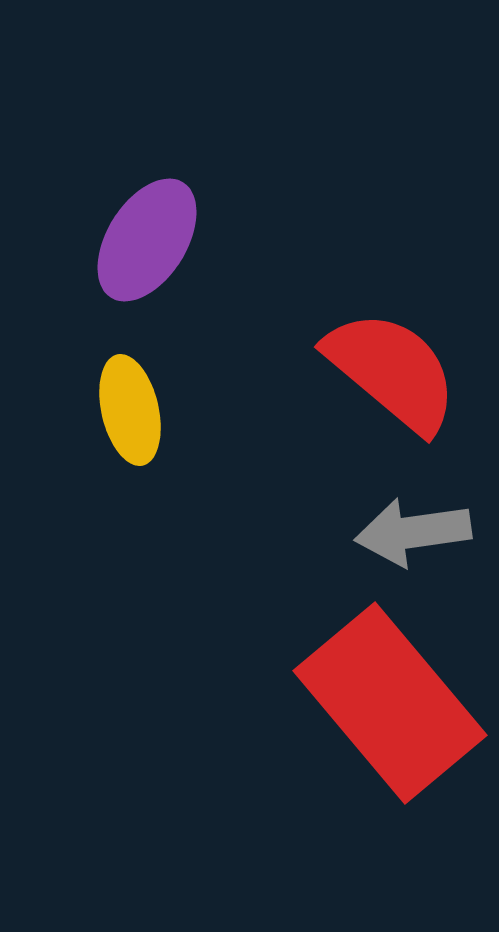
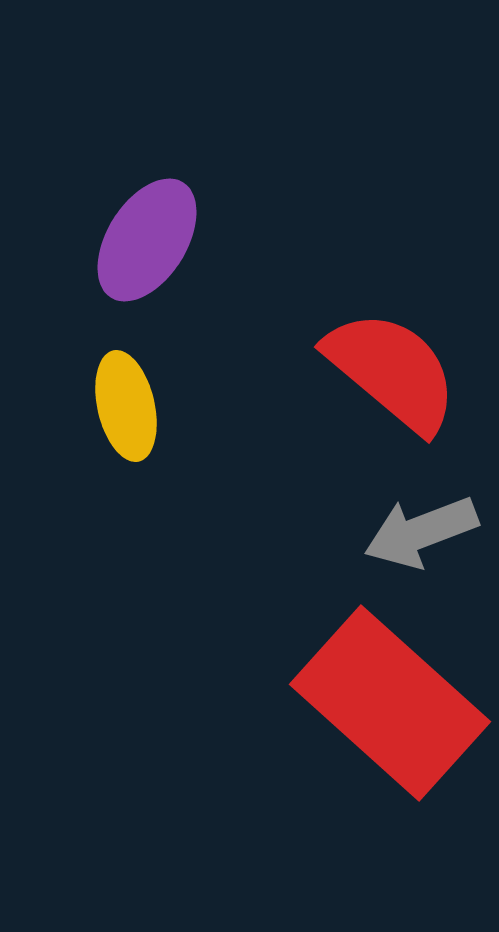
yellow ellipse: moved 4 px left, 4 px up
gray arrow: moved 8 px right; rotated 13 degrees counterclockwise
red rectangle: rotated 8 degrees counterclockwise
